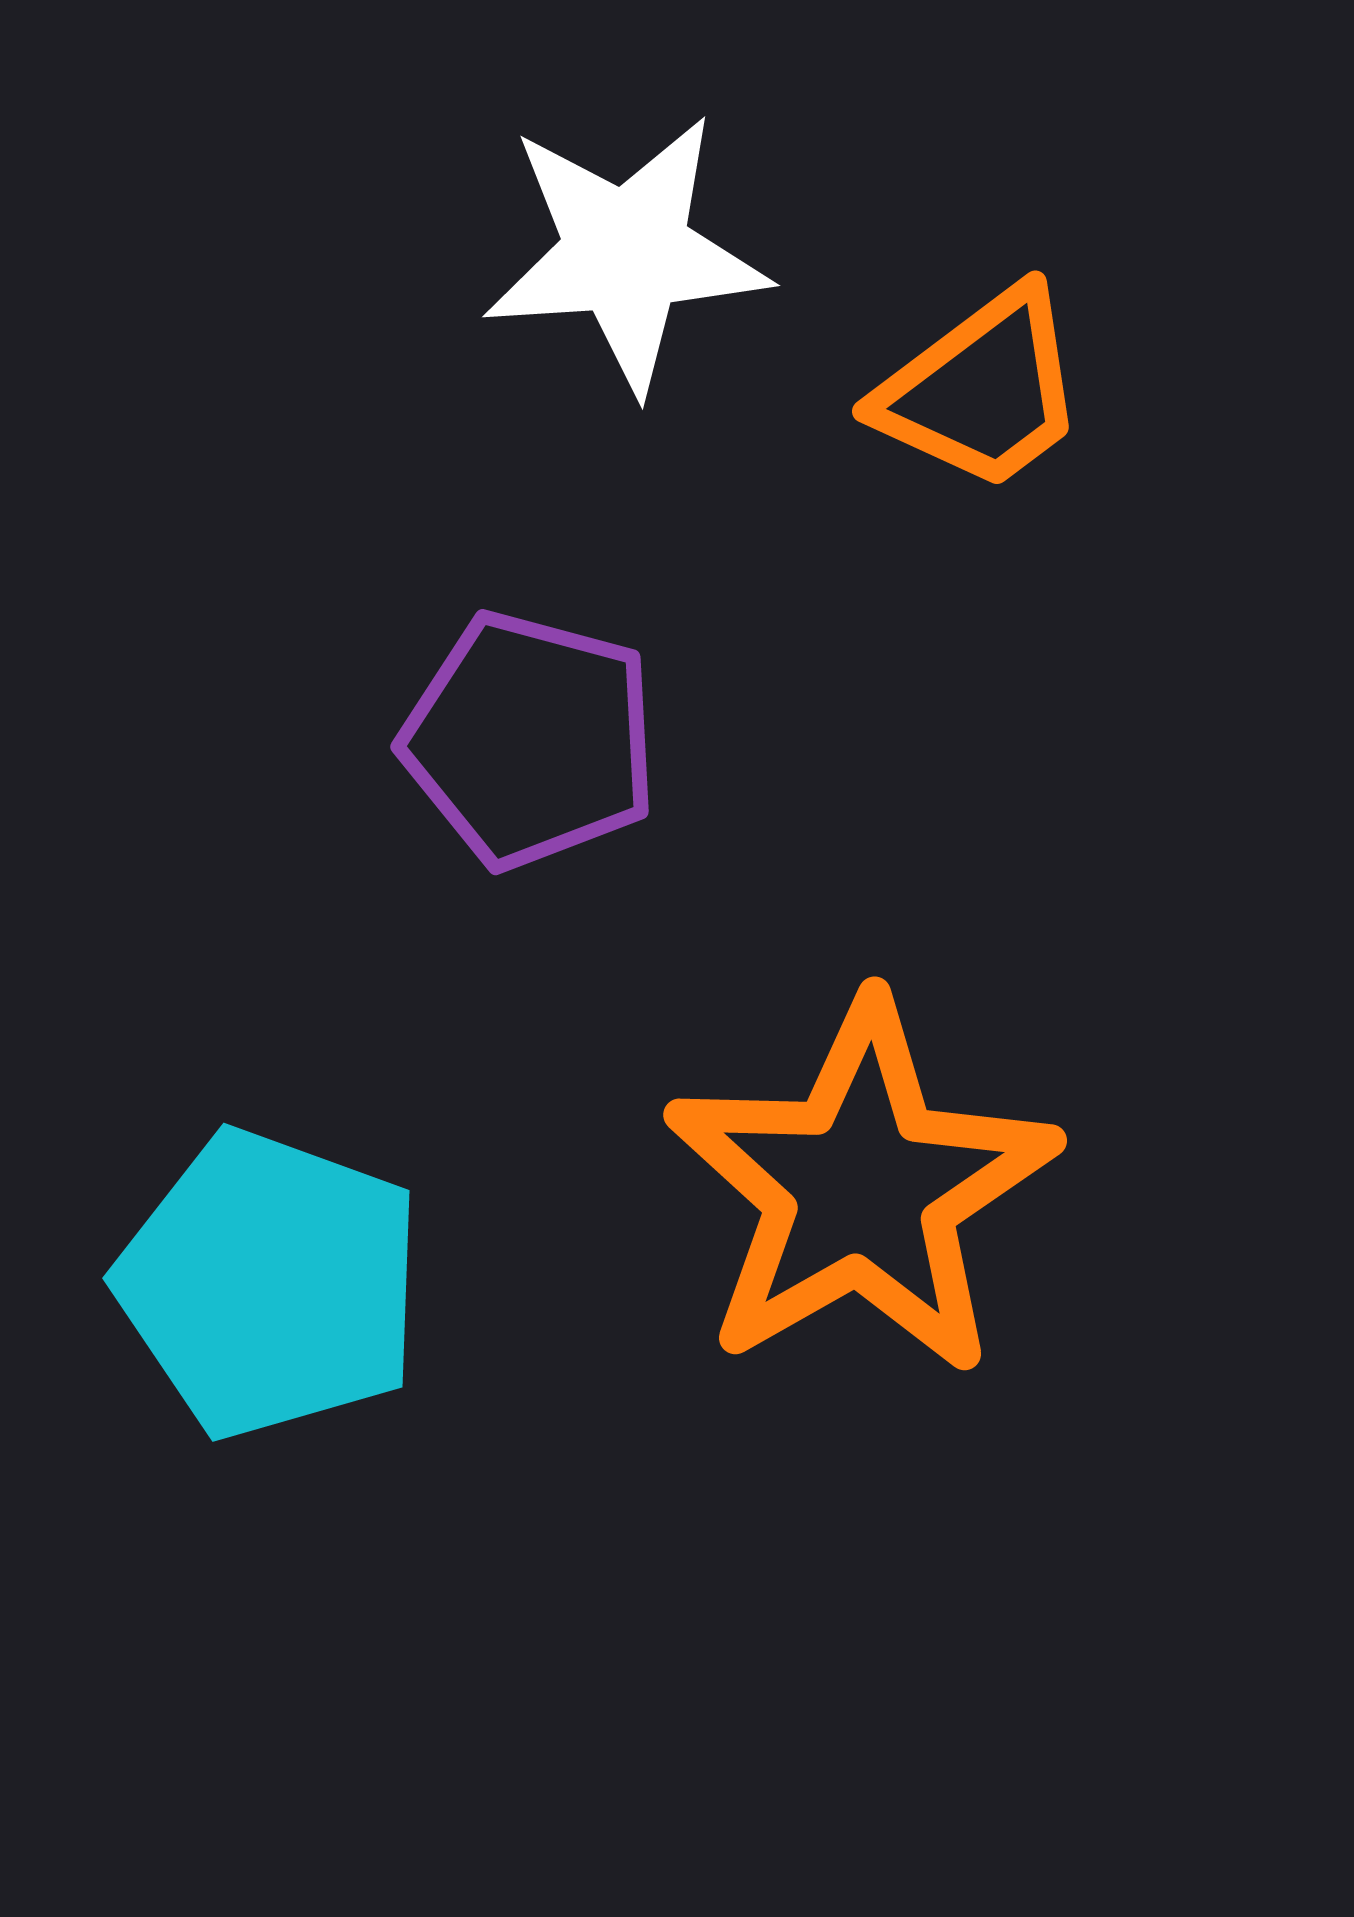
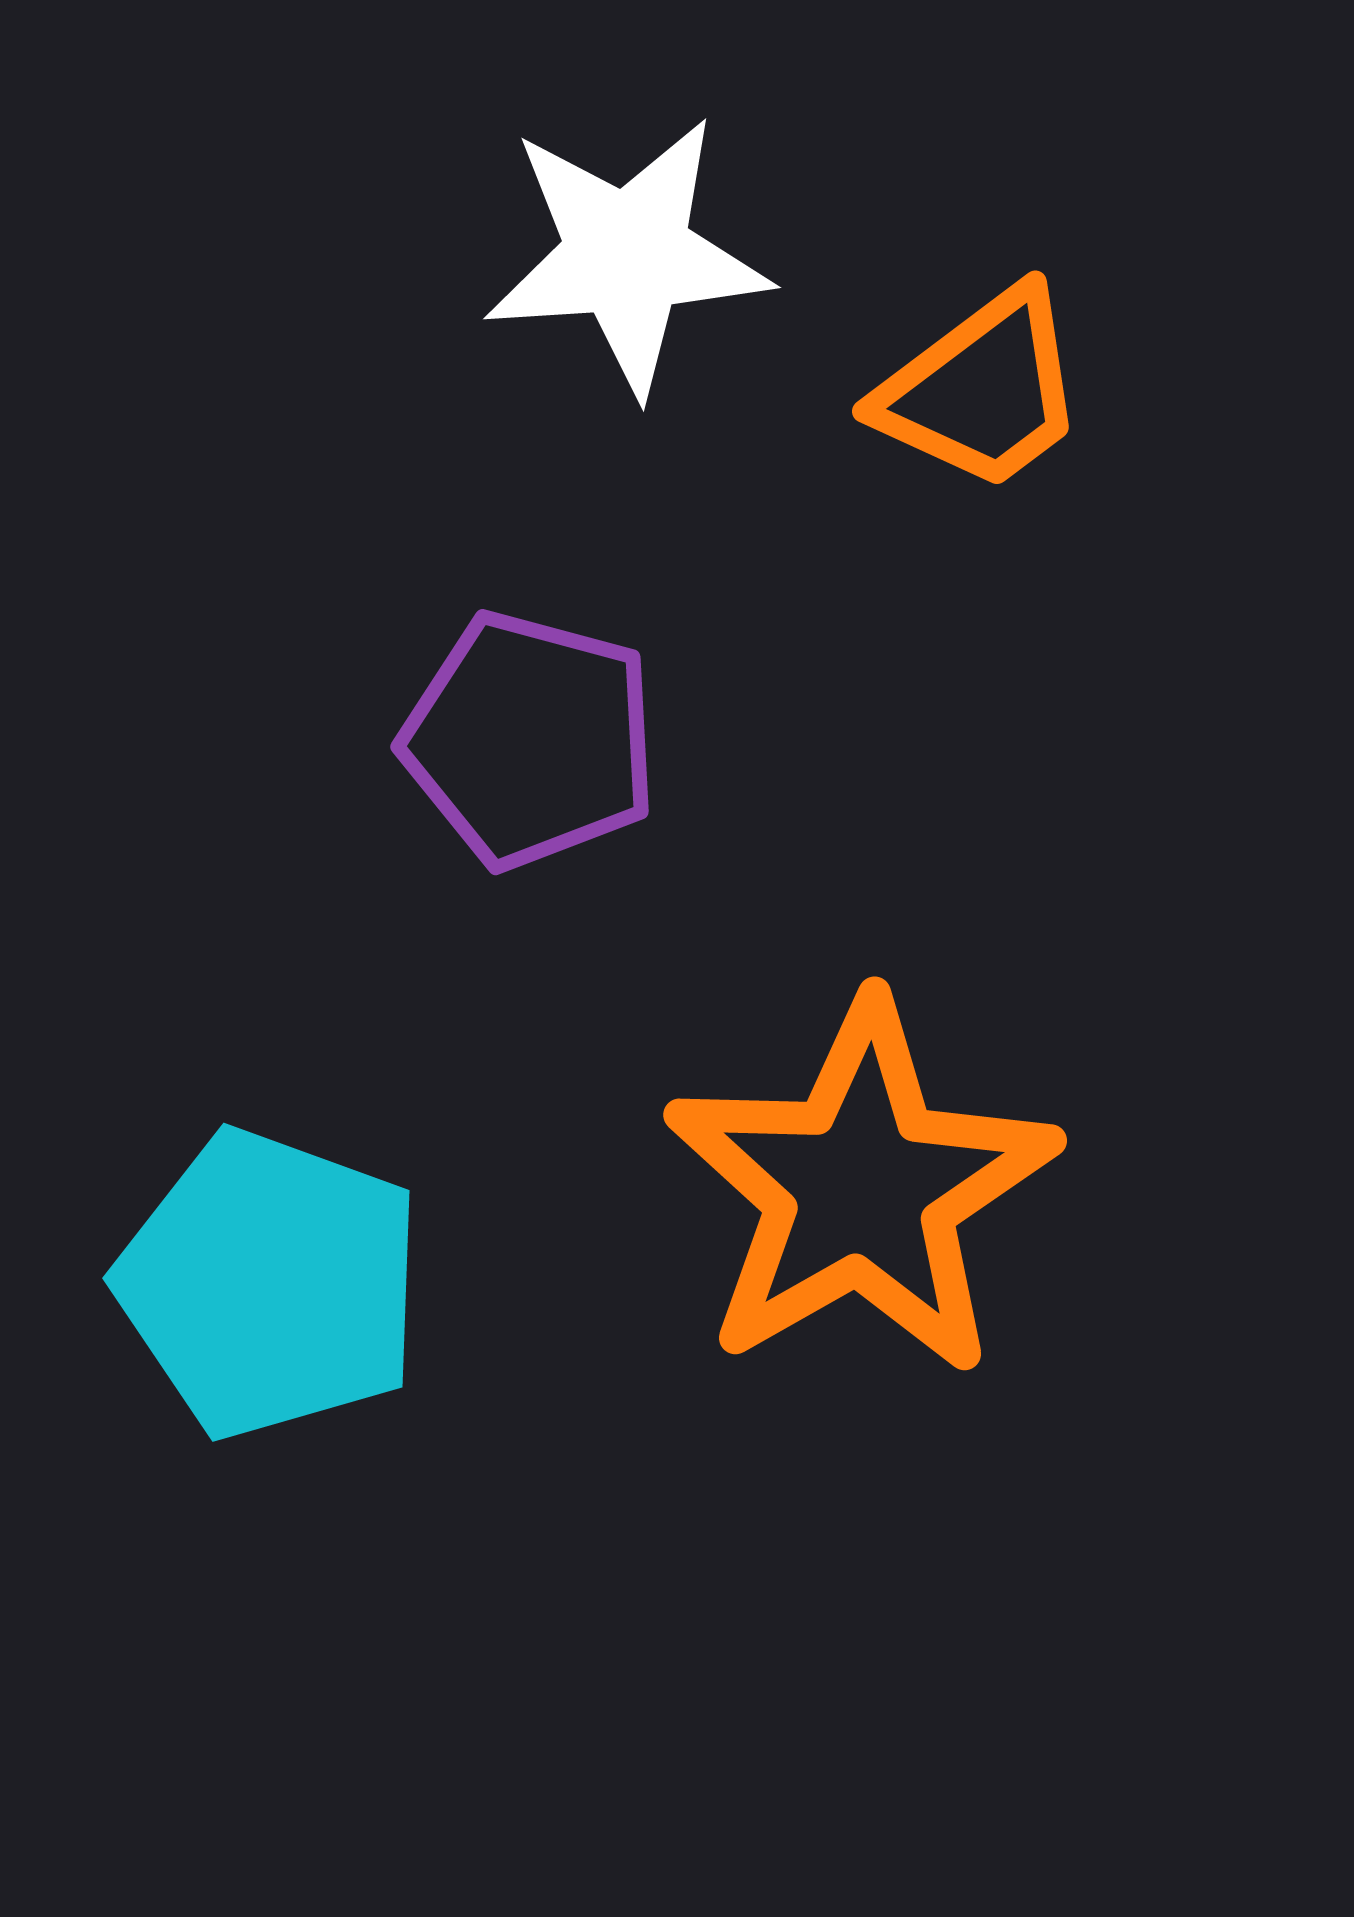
white star: moved 1 px right, 2 px down
